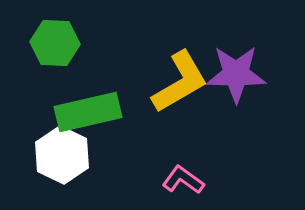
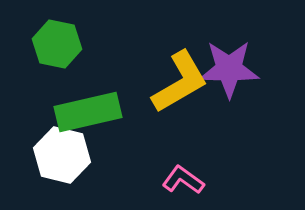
green hexagon: moved 2 px right, 1 px down; rotated 9 degrees clockwise
purple star: moved 7 px left, 5 px up
white hexagon: rotated 12 degrees counterclockwise
